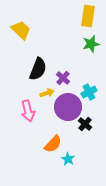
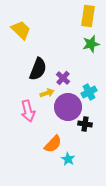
black cross: rotated 32 degrees counterclockwise
